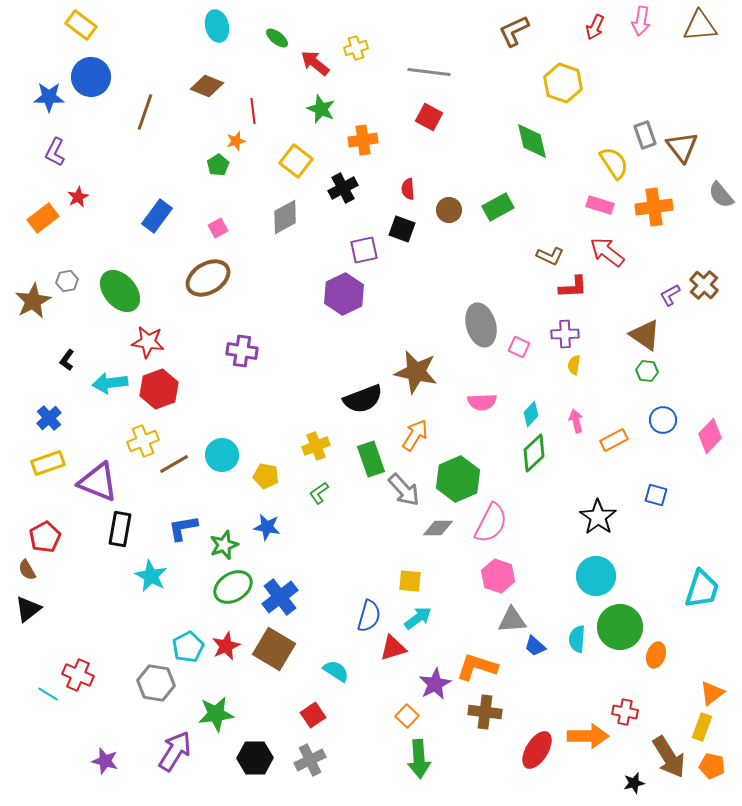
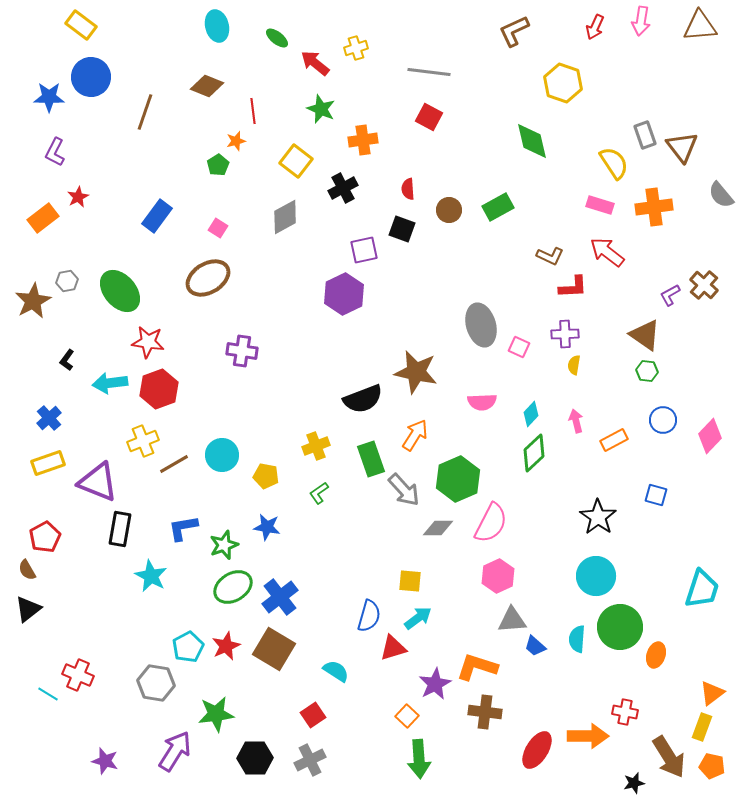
pink square at (218, 228): rotated 30 degrees counterclockwise
pink hexagon at (498, 576): rotated 16 degrees clockwise
